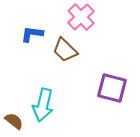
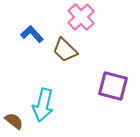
blue L-shape: rotated 40 degrees clockwise
purple square: moved 1 px right, 2 px up
